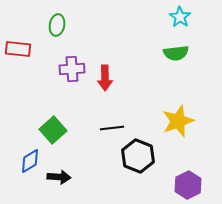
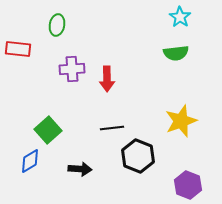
red arrow: moved 2 px right, 1 px down
yellow star: moved 3 px right
green square: moved 5 px left
black arrow: moved 21 px right, 8 px up
purple hexagon: rotated 12 degrees counterclockwise
